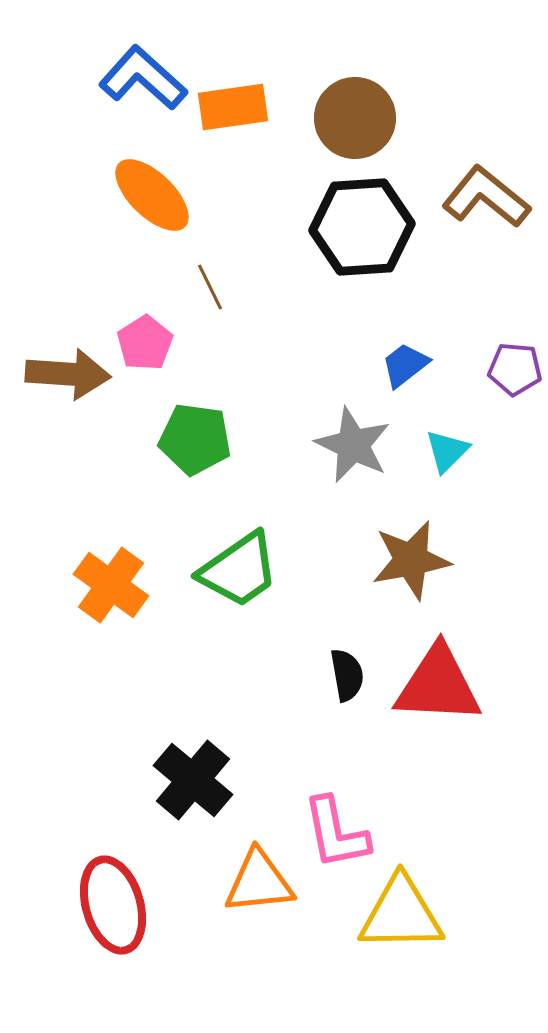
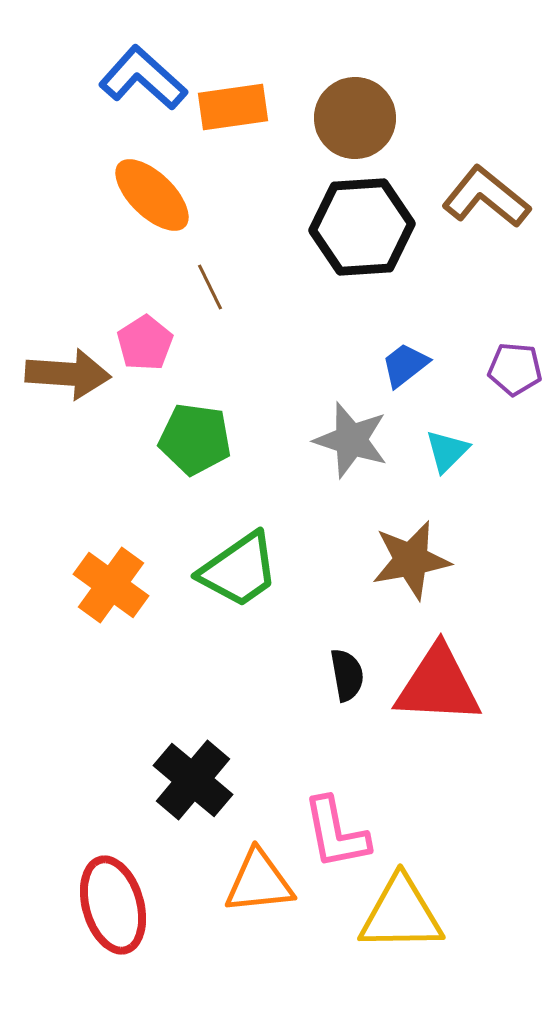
gray star: moved 2 px left, 5 px up; rotated 8 degrees counterclockwise
